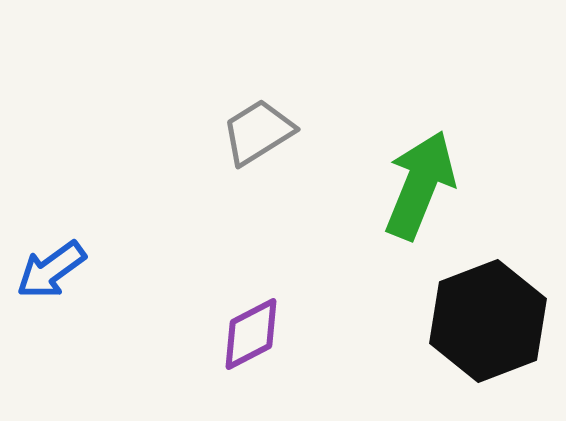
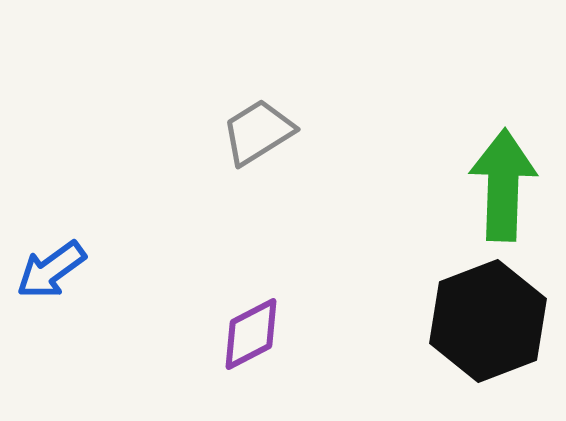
green arrow: moved 83 px right; rotated 20 degrees counterclockwise
